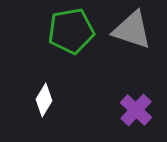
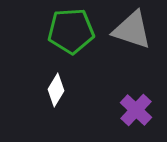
green pentagon: rotated 6 degrees clockwise
white diamond: moved 12 px right, 10 px up
